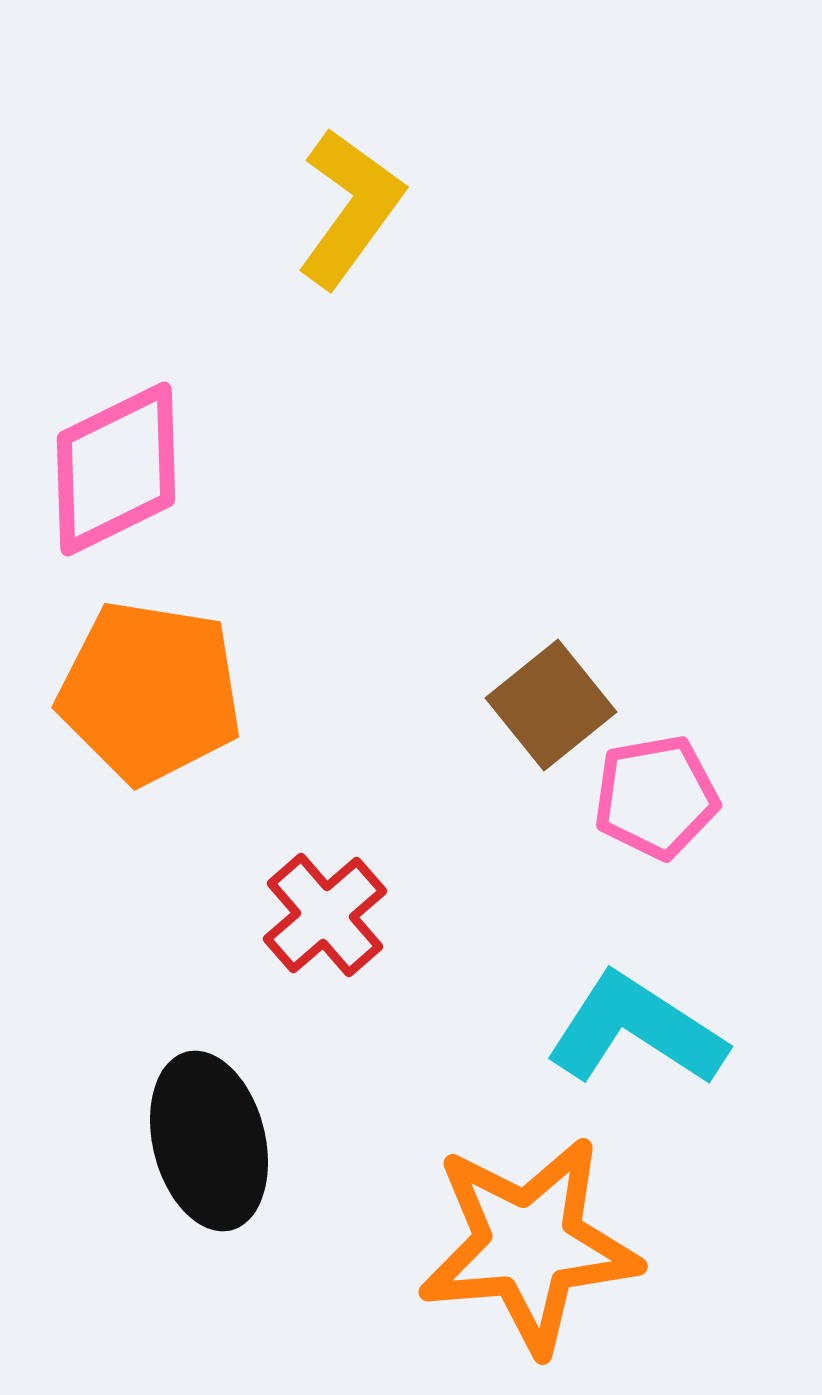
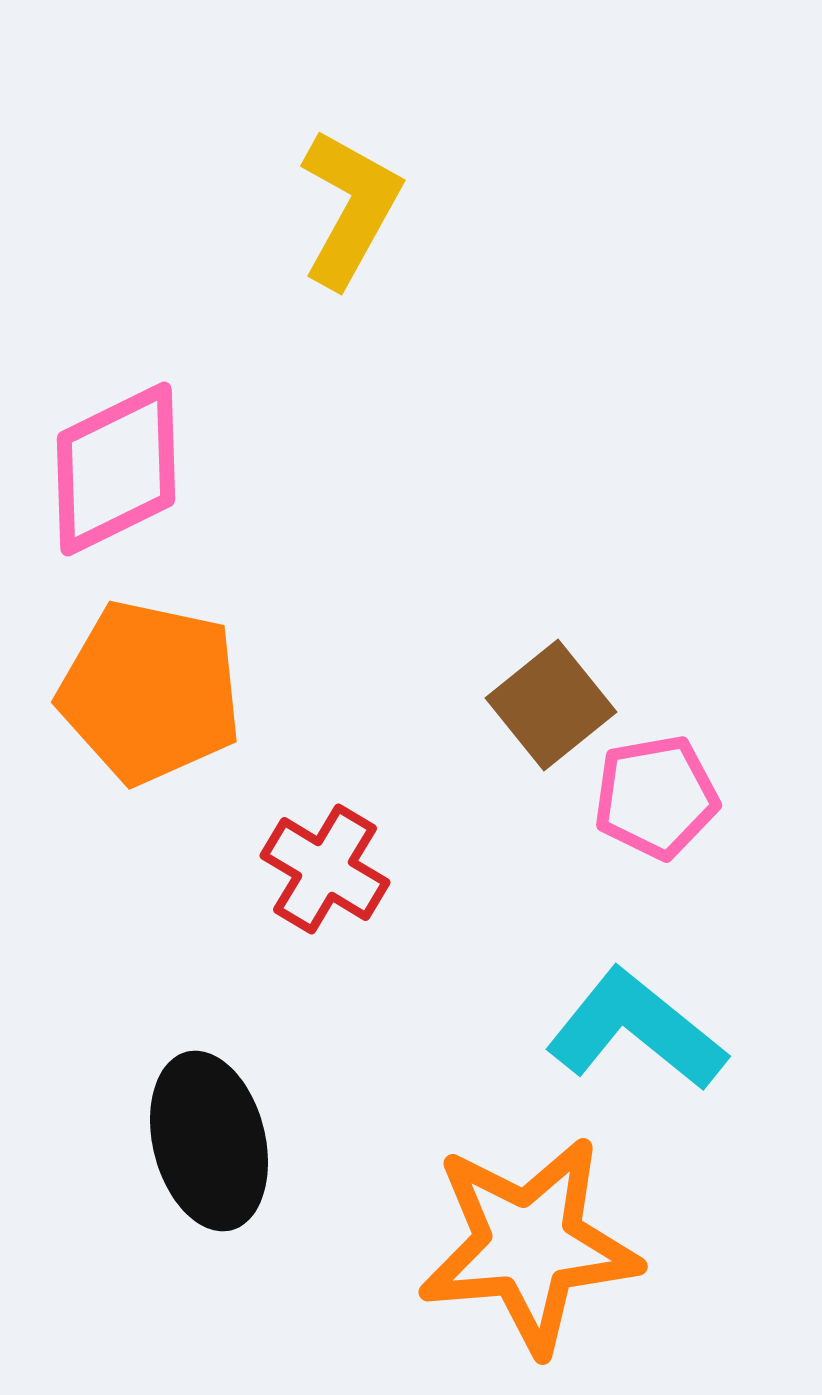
yellow L-shape: rotated 7 degrees counterclockwise
orange pentagon: rotated 3 degrees clockwise
red cross: moved 46 px up; rotated 18 degrees counterclockwise
cyan L-shape: rotated 6 degrees clockwise
